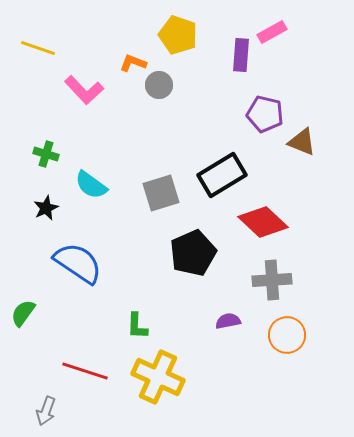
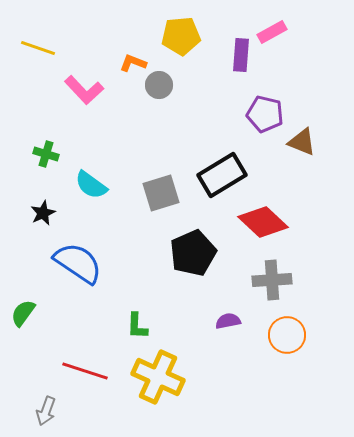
yellow pentagon: moved 3 px right, 1 px down; rotated 24 degrees counterclockwise
black star: moved 3 px left, 5 px down
